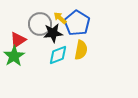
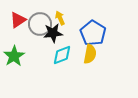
yellow arrow: rotated 24 degrees clockwise
blue pentagon: moved 16 px right, 10 px down
red triangle: moved 20 px up
yellow semicircle: moved 9 px right, 4 px down
cyan diamond: moved 4 px right
